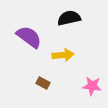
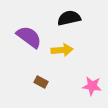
yellow arrow: moved 1 px left, 5 px up
brown rectangle: moved 2 px left, 1 px up
